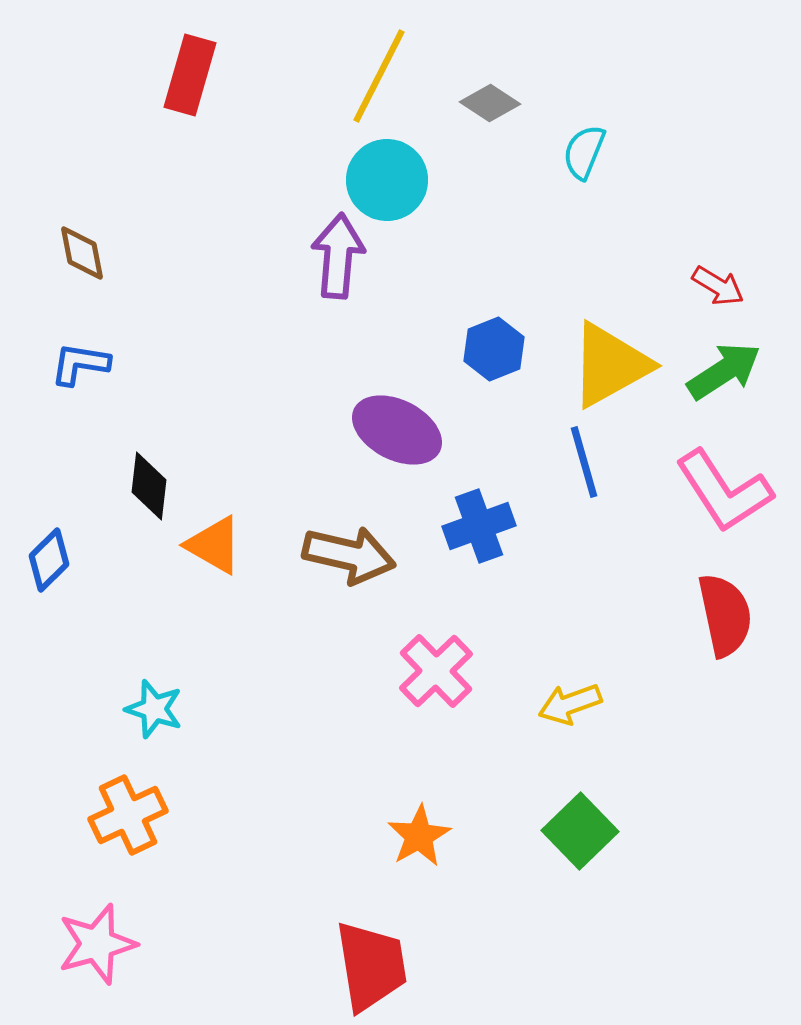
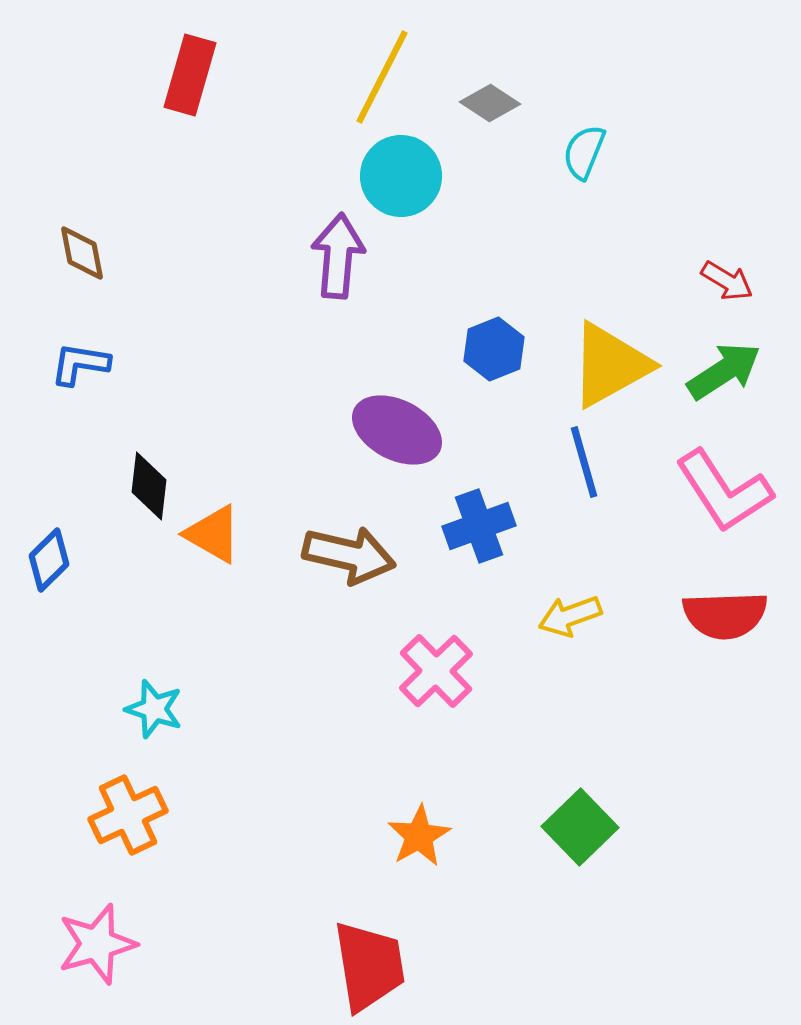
yellow line: moved 3 px right, 1 px down
cyan circle: moved 14 px right, 4 px up
red arrow: moved 9 px right, 5 px up
orange triangle: moved 1 px left, 11 px up
red semicircle: rotated 100 degrees clockwise
yellow arrow: moved 88 px up
green square: moved 4 px up
red trapezoid: moved 2 px left
